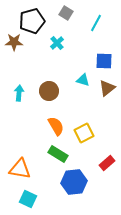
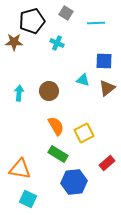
cyan line: rotated 60 degrees clockwise
cyan cross: rotated 24 degrees counterclockwise
